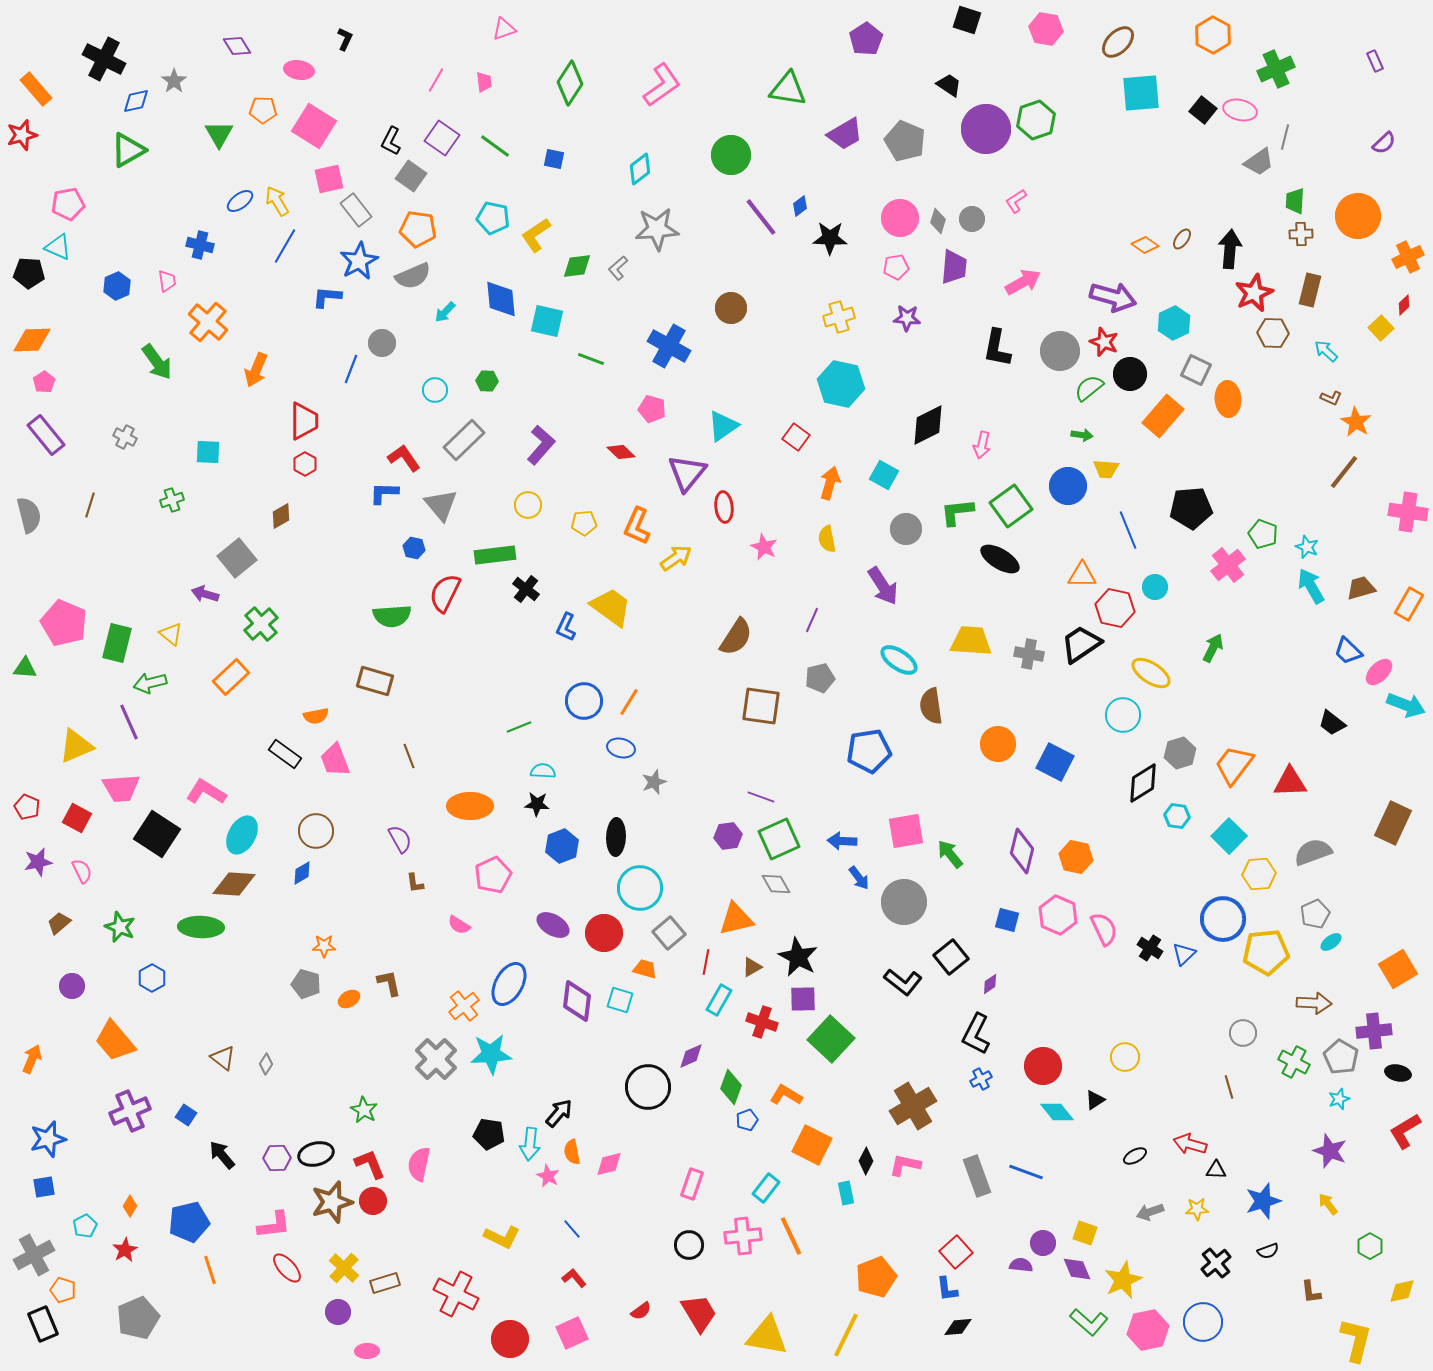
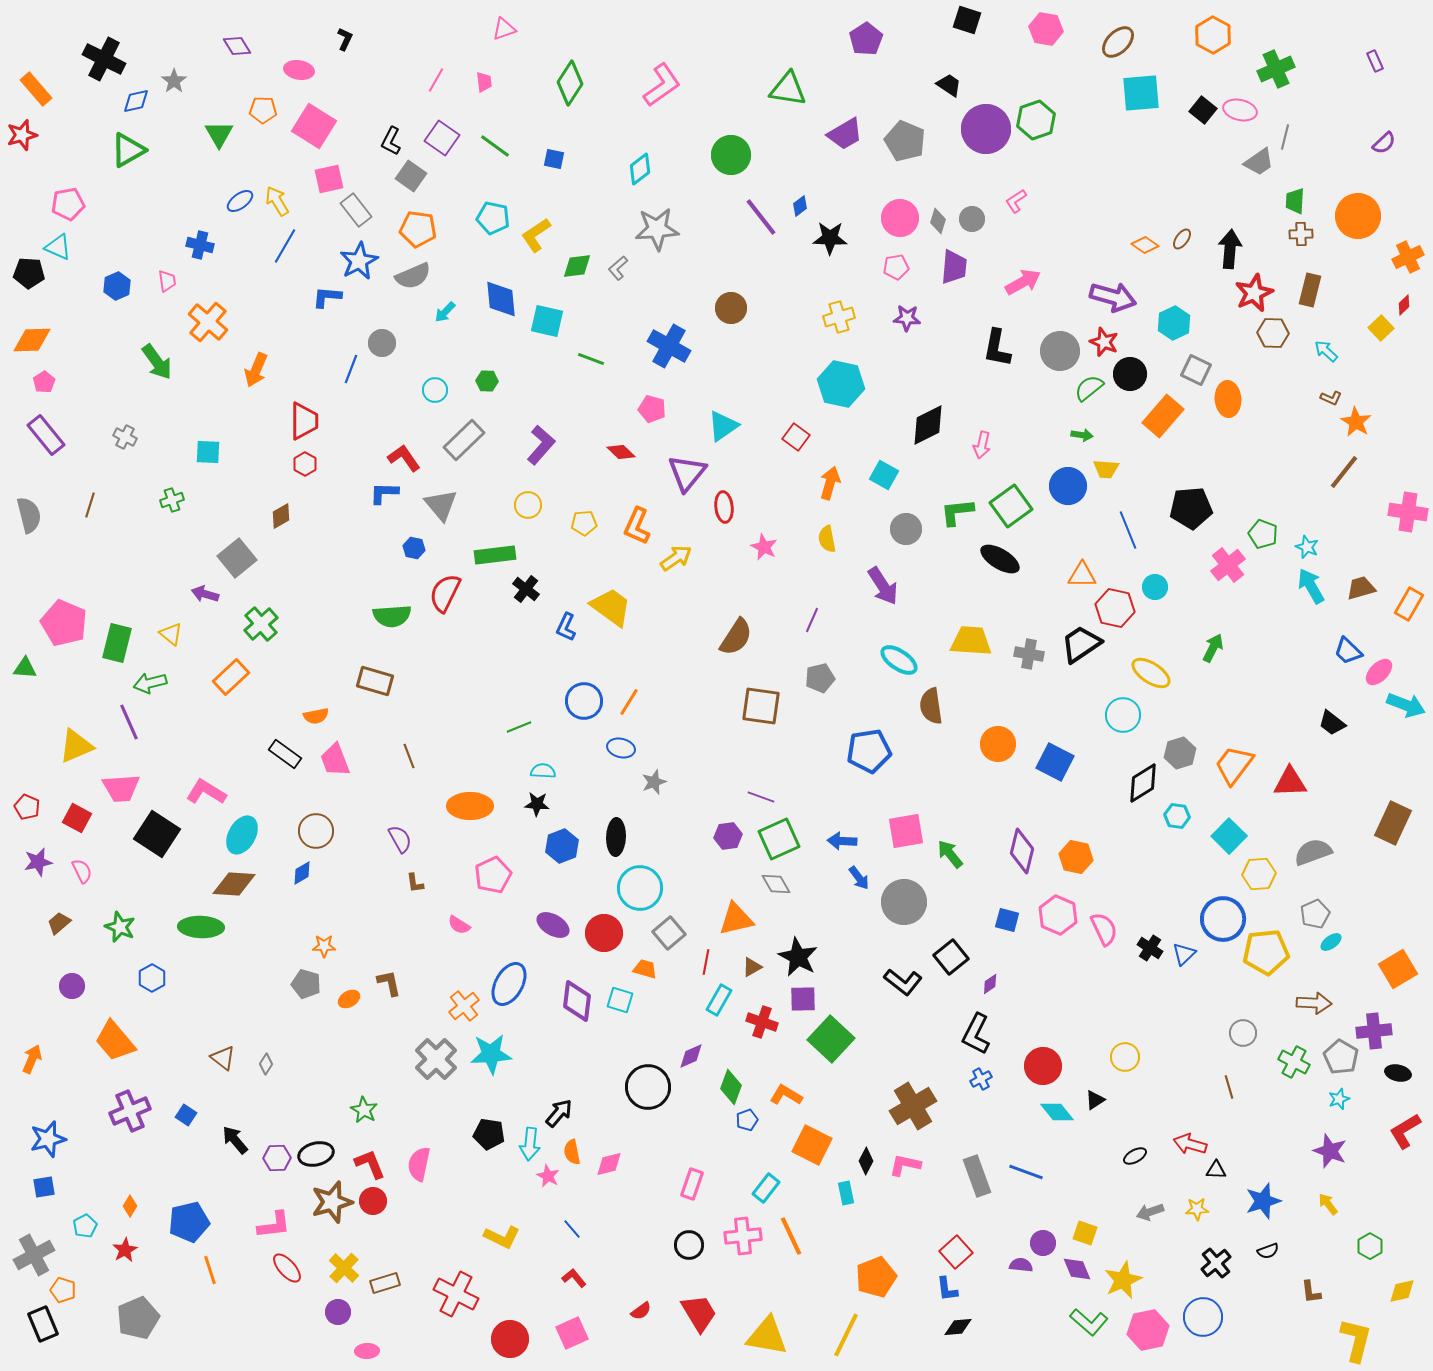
black arrow at (222, 1155): moved 13 px right, 15 px up
blue circle at (1203, 1322): moved 5 px up
